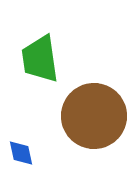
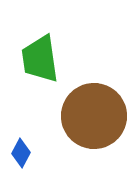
blue diamond: rotated 40 degrees clockwise
